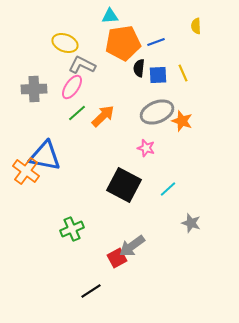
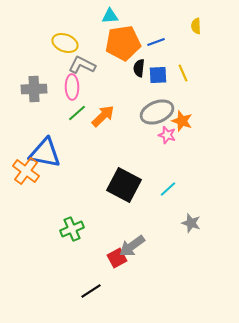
pink ellipse: rotated 35 degrees counterclockwise
pink star: moved 21 px right, 13 px up
blue triangle: moved 3 px up
